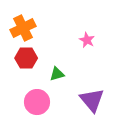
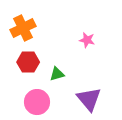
pink star: rotated 14 degrees counterclockwise
red hexagon: moved 2 px right, 4 px down
purple triangle: moved 3 px left, 1 px up
